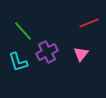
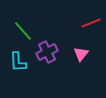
red line: moved 2 px right
cyan L-shape: rotated 15 degrees clockwise
